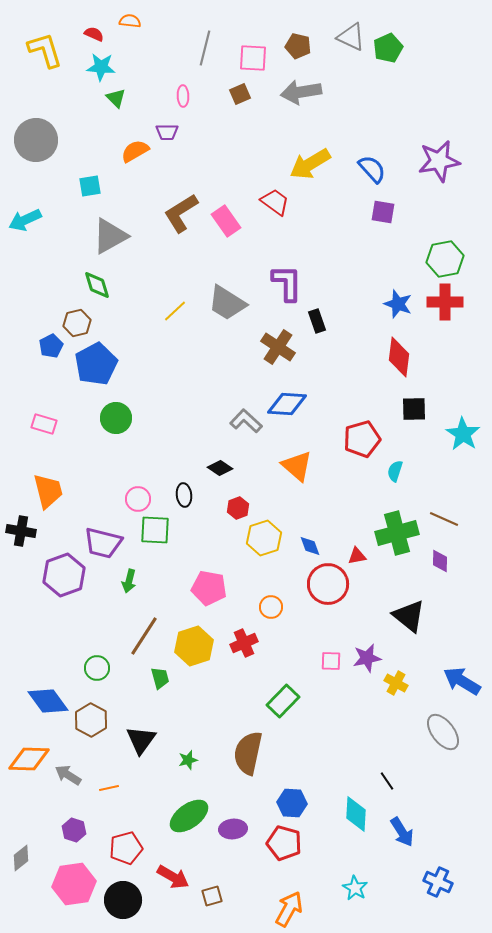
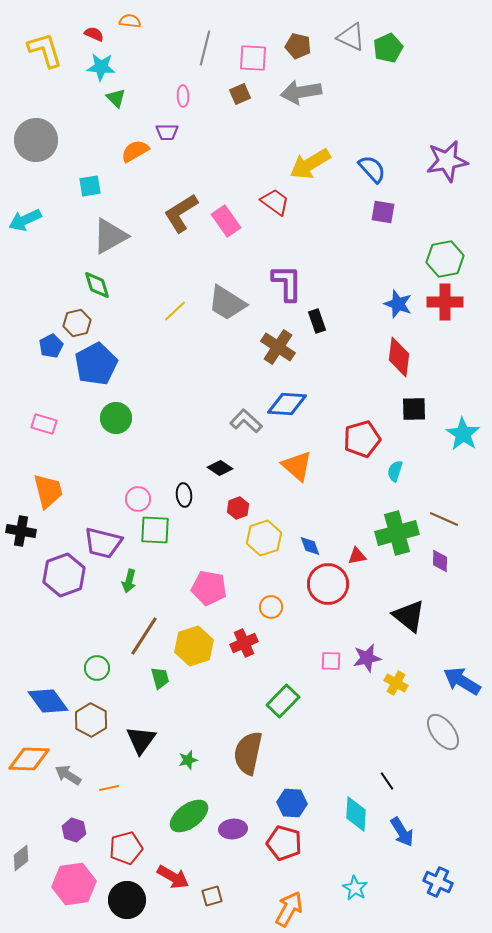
purple star at (439, 161): moved 8 px right
black circle at (123, 900): moved 4 px right
